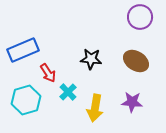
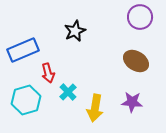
black star: moved 16 px left, 28 px up; rotated 30 degrees counterclockwise
red arrow: rotated 18 degrees clockwise
